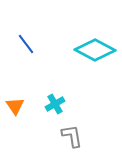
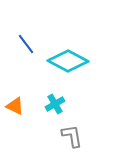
cyan diamond: moved 27 px left, 11 px down
orange triangle: rotated 30 degrees counterclockwise
